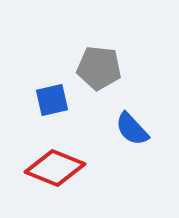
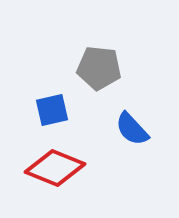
blue square: moved 10 px down
